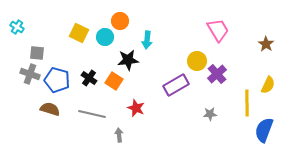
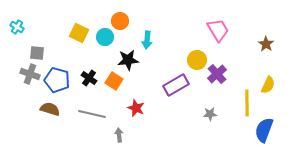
yellow circle: moved 1 px up
